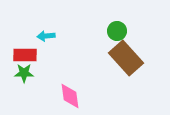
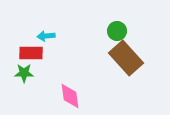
red rectangle: moved 6 px right, 2 px up
